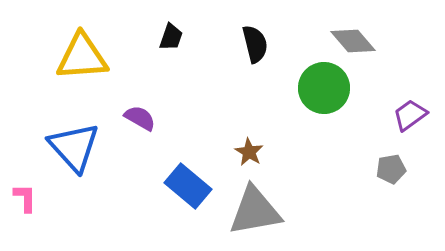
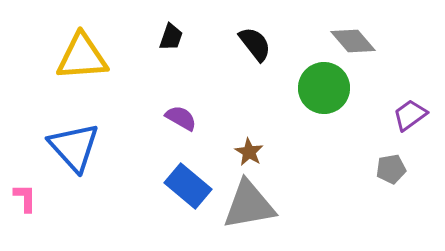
black semicircle: rotated 24 degrees counterclockwise
purple semicircle: moved 41 px right
gray triangle: moved 6 px left, 6 px up
